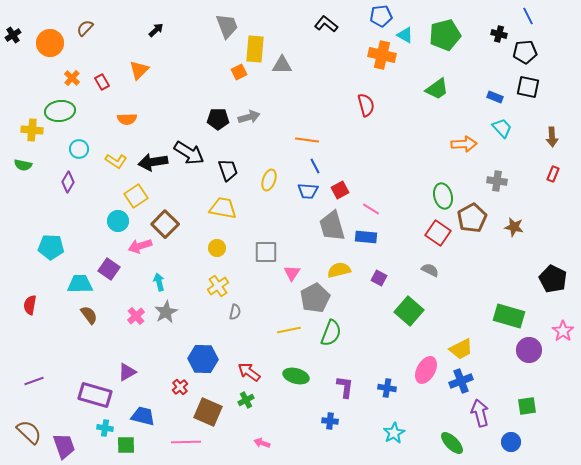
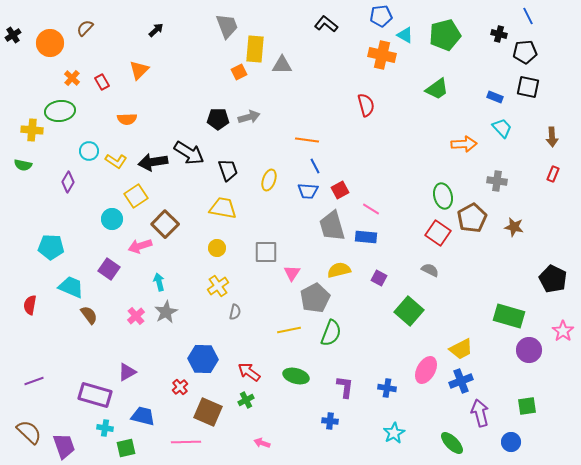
cyan circle at (79, 149): moved 10 px right, 2 px down
cyan circle at (118, 221): moved 6 px left, 2 px up
cyan trapezoid at (80, 284): moved 9 px left, 3 px down; rotated 24 degrees clockwise
green square at (126, 445): moved 3 px down; rotated 12 degrees counterclockwise
